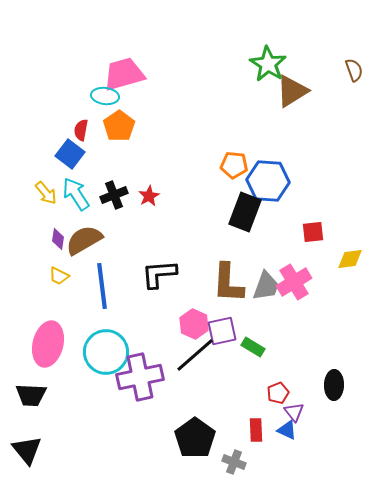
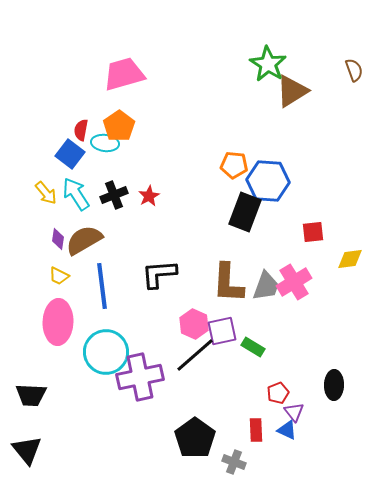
cyan ellipse at (105, 96): moved 47 px down
pink ellipse at (48, 344): moved 10 px right, 22 px up; rotated 12 degrees counterclockwise
